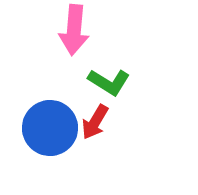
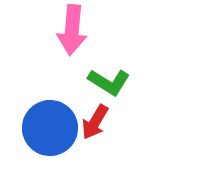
pink arrow: moved 2 px left
